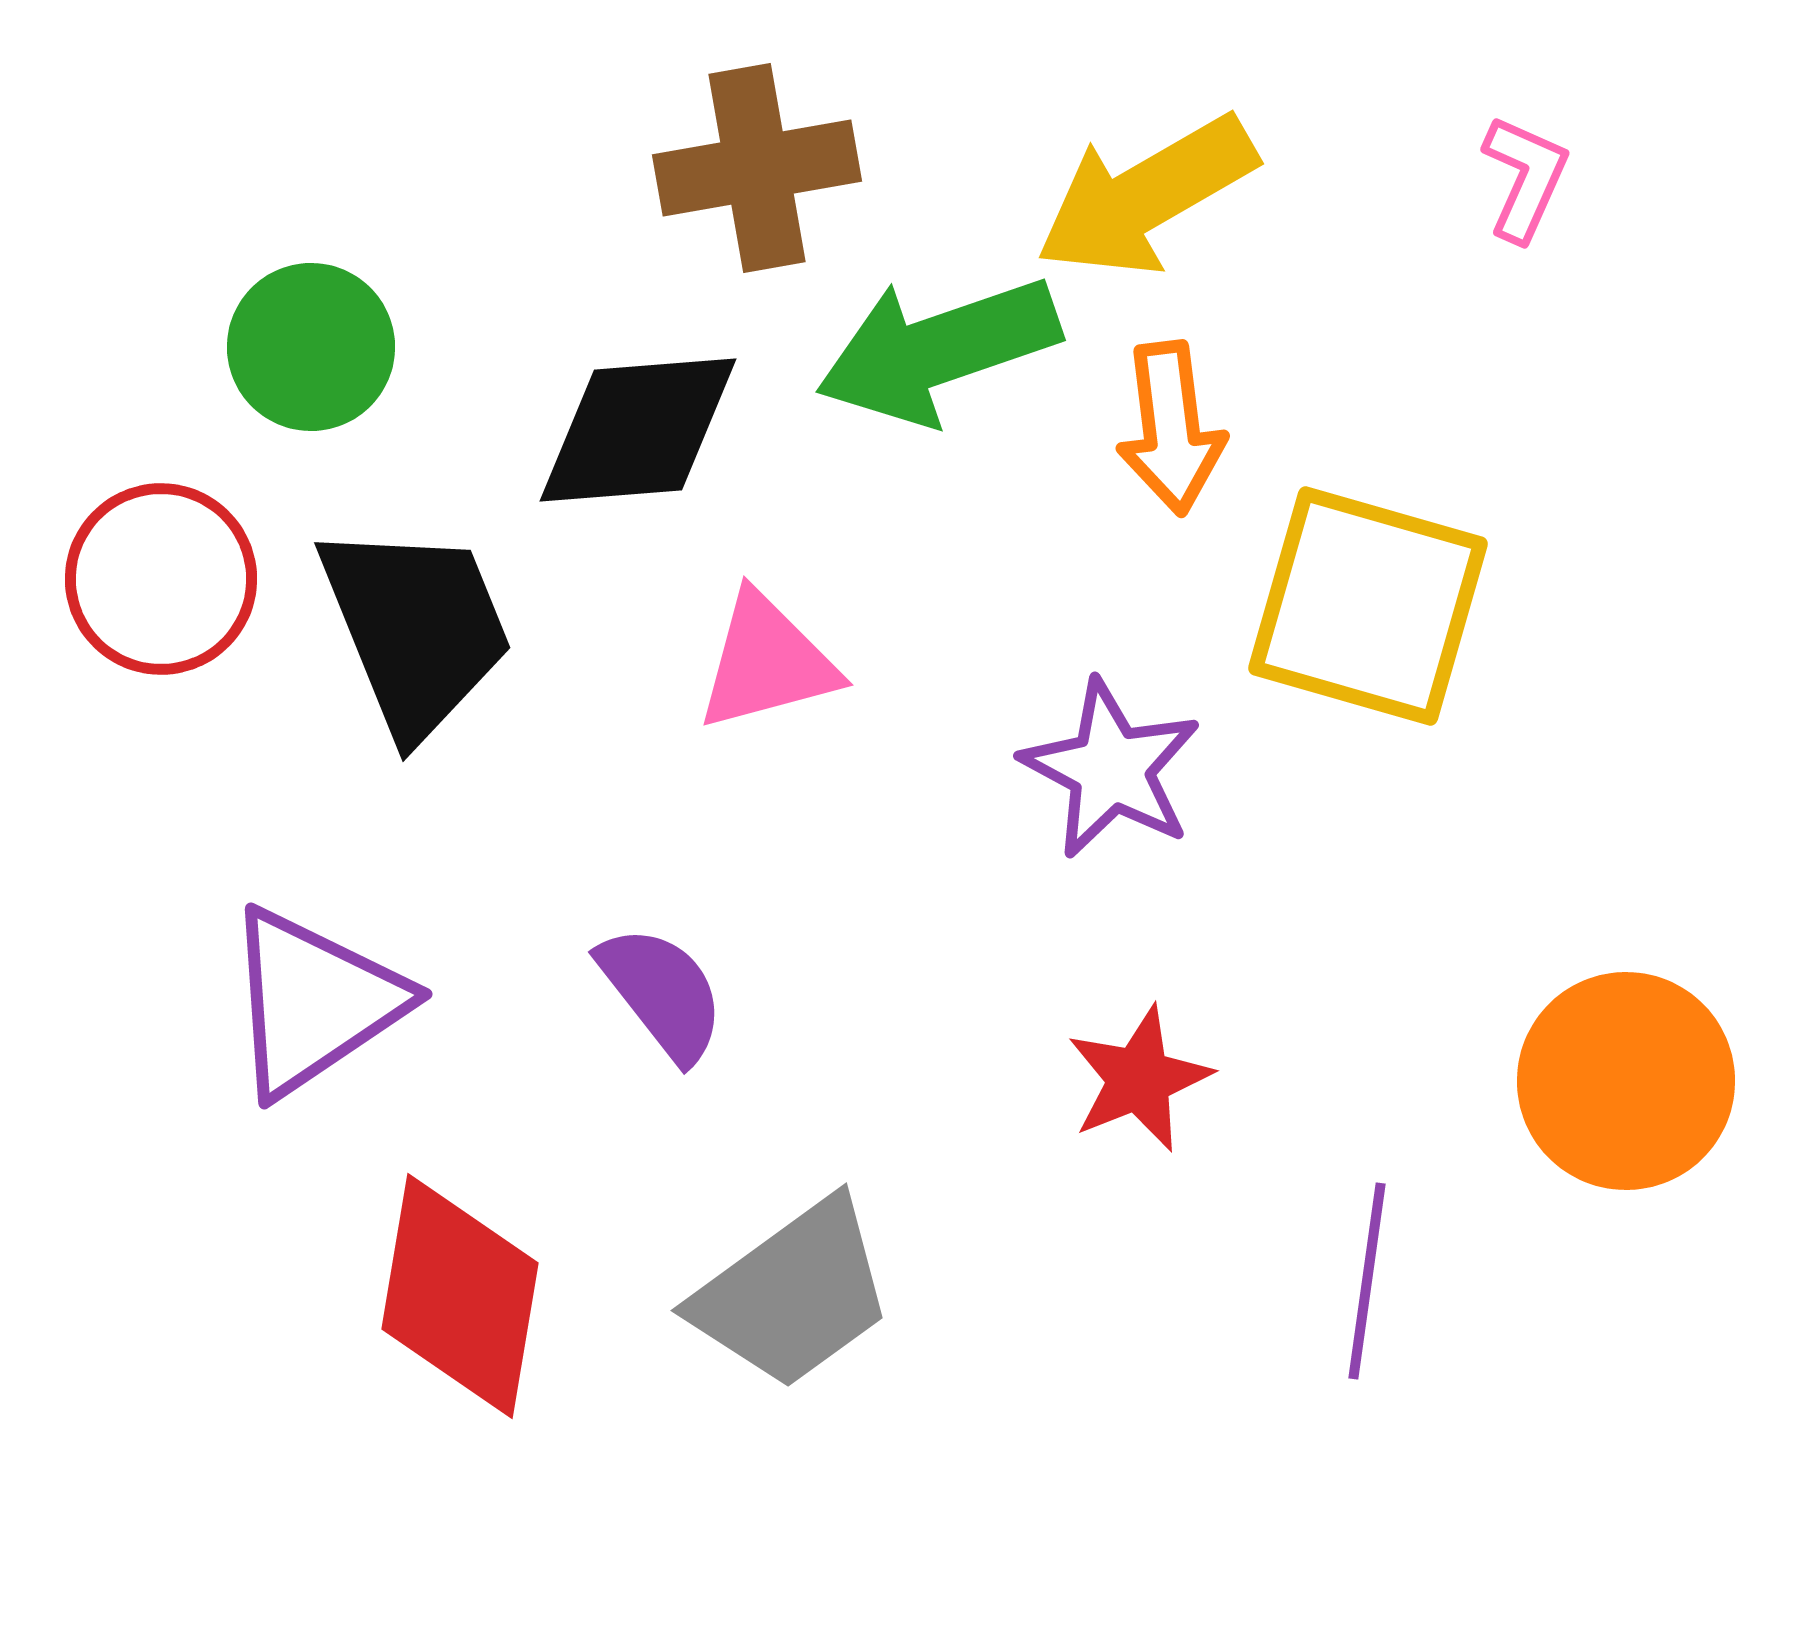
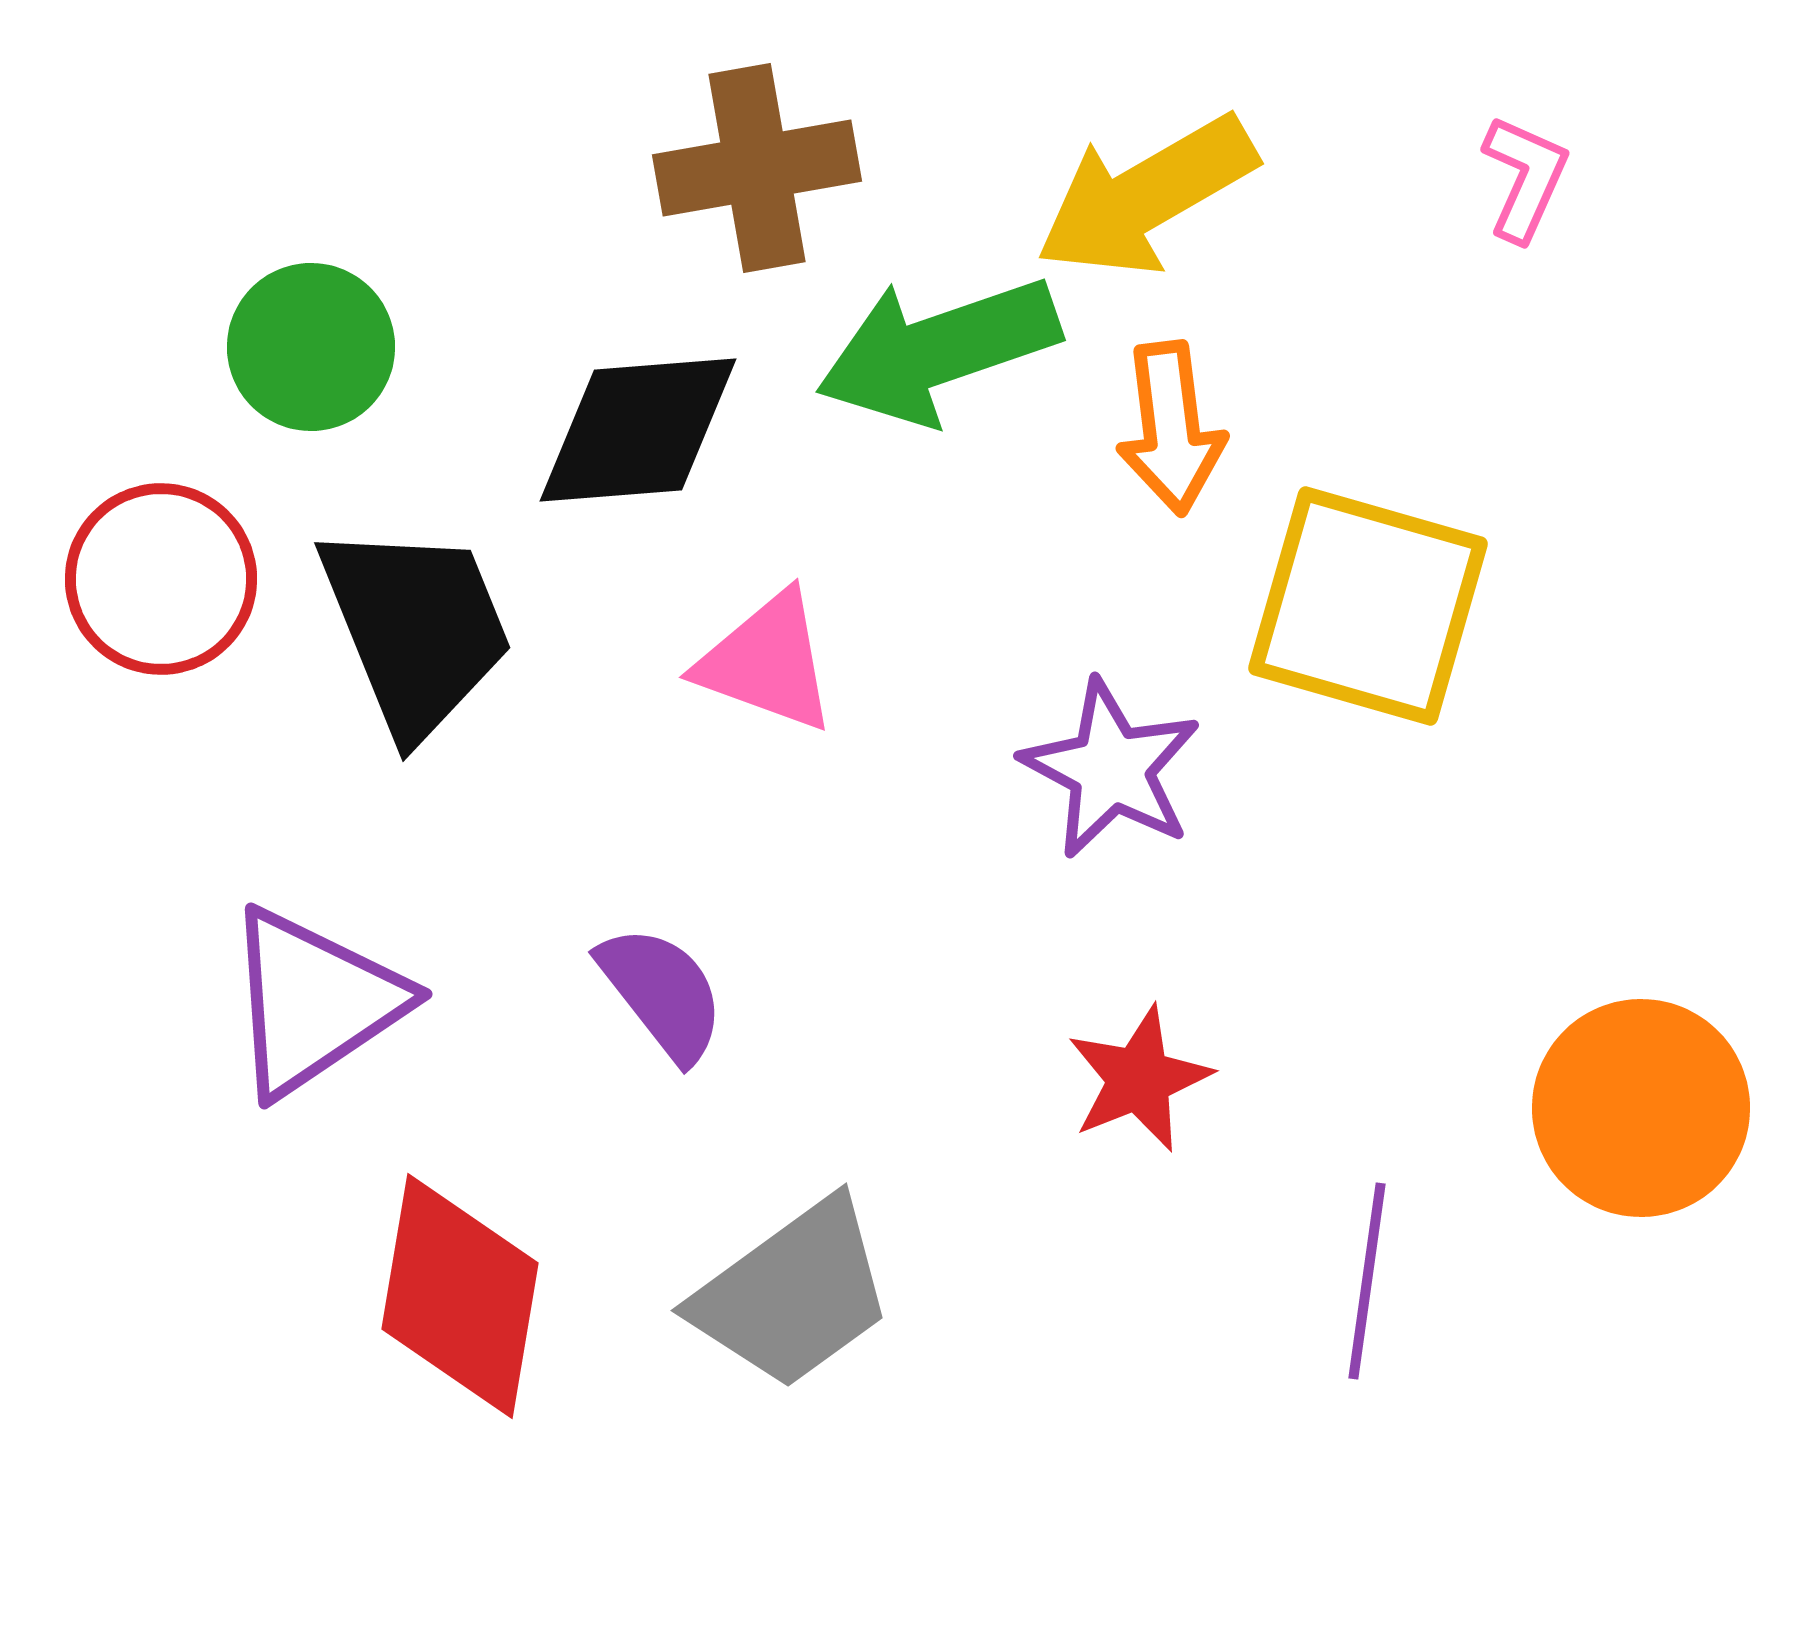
pink triangle: rotated 35 degrees clockwise
orange circle: moved 15 px right, 27 px down
